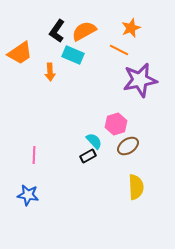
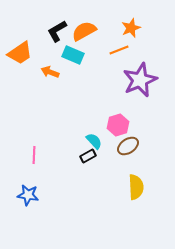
black L-shape: rotated 25 degrees clockwise
orange line: rotated 48 degrees counterclockwise
orange arrow: rotated 114 degrees clockwise
purple star: rotated 12 degrees counterclockwise
pink hexagon: moved 2 px right, 1 px down
